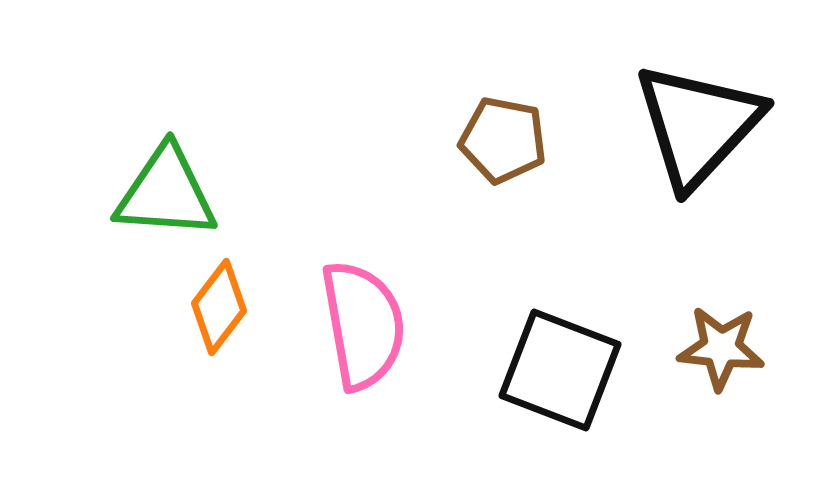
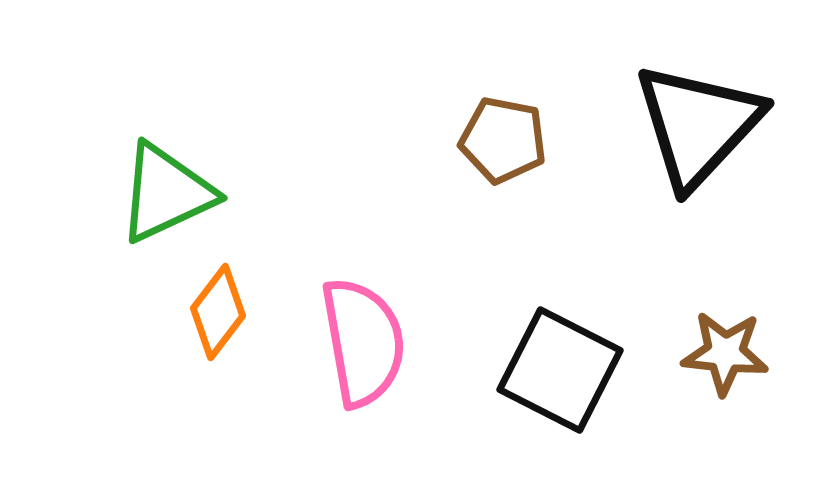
green triangle: rotated 29 degrees counterclockwise
orange diamond: moved 1 px left, 5 px down
pink semicircle: moved 17 px down
brown star: moved 4 px right, 5 px down
black square: rotated 6 degrees clockwise
